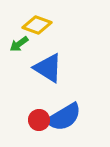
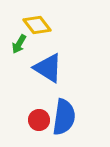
yellow diamond: rotated 32 degrees clockwise
green arrow: rotated 24 degrees counterclockwise
blue semicircle: rotated 51 degrees counterclockwise
